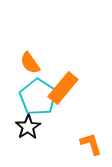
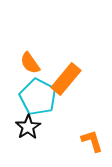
orange rectangle: moved 3 px right, 9 px up
cyan pentagon: rotated 6 degrees counterclockwise
orange L-shape: moved 1 px right, 3 px up
